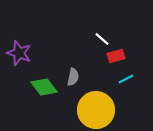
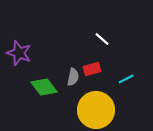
red rectangle: moved 24 px left, 13 px down
